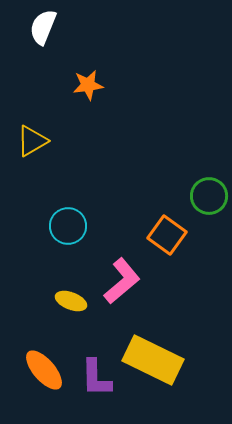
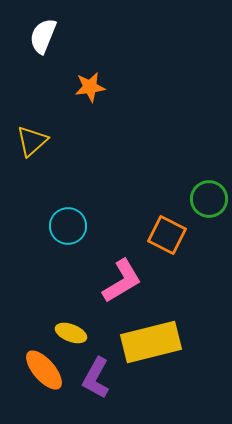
white semicircle: moved 9 px down
orange star: moved 2 px right, 2 px down
yellow triangle: rotated 12 degrees counterclockwise
green circle: moved 3 px down
orange square: rotated 9 degrees counterclockwise
pink L-shape: rotated 9 degrees clockwise
yellow ellipse: moved 32 px down
yellow rectangle: moved 2 px left, 18 px up; rotated 40 degrees counterclockwise
purple L-shape: rotated 30 degrees clockwise
